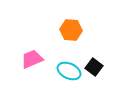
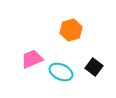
orange hexagon: rotated 20 degrees counterclockwise
cyan ellipse: moved 8 px left, 1 px down
